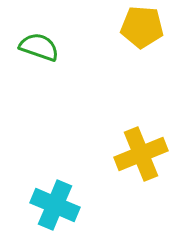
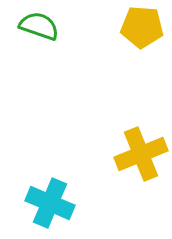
green semicircle: moved 21 px up
cyan cross: moved 5 px left, 2 px up
